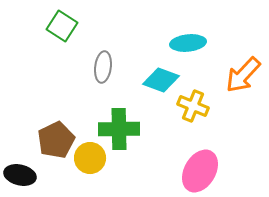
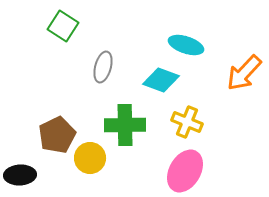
green square: moved 1 px right
cyan ellipse: moved 2 px left, 2 px down; rotated 24 degrees clockwise
gray ellipse: rotated 8 degrees clockwise
orange arrow: moved 1 px right, 2 px up
yellow cross: moved 6 px left, 16 px down
green cross: moved 6 px right, 4 px up
brown pentagon: moved 1 px right, 5 px up
pink ellipse: moved 15 px left
black ellipse: rotated 16 degrees counterclockwise
